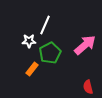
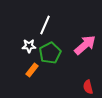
white star: moved 5 px down
orange rectangle: moved 1 px down
